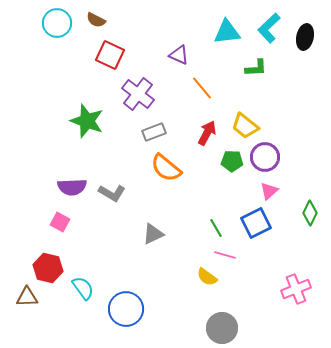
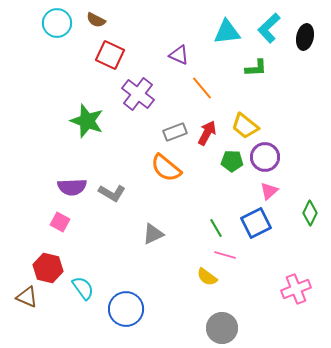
gray rectangle: moved 21 px right
brown triangle: rotated 25 degrees clockwise
